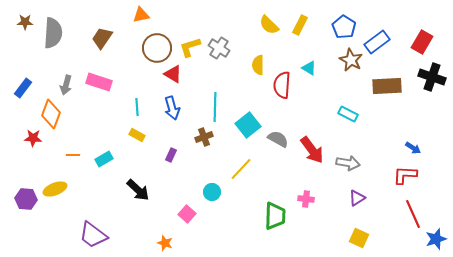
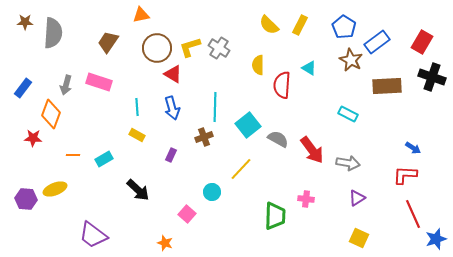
brown trapezoid at (102, 38): moved 6 px right, 4 px down
